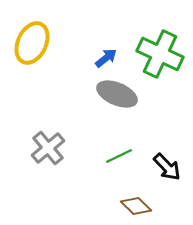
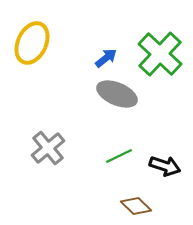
green cross: rotated 18 degrees clockwise
black arrow: moved 2 px left, 1 px up; rotated 28 degrees counterclockwise
